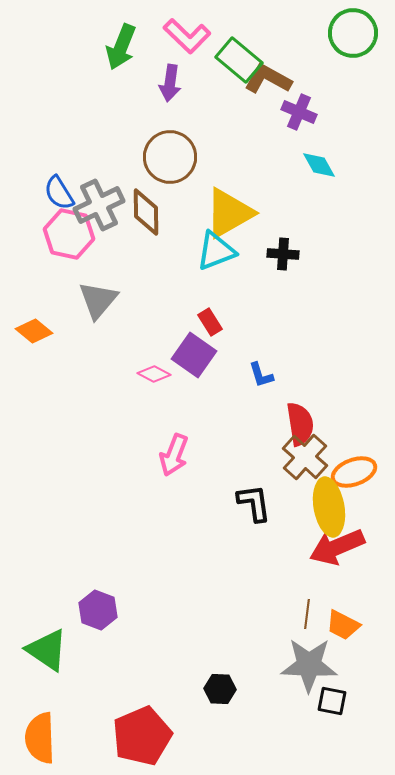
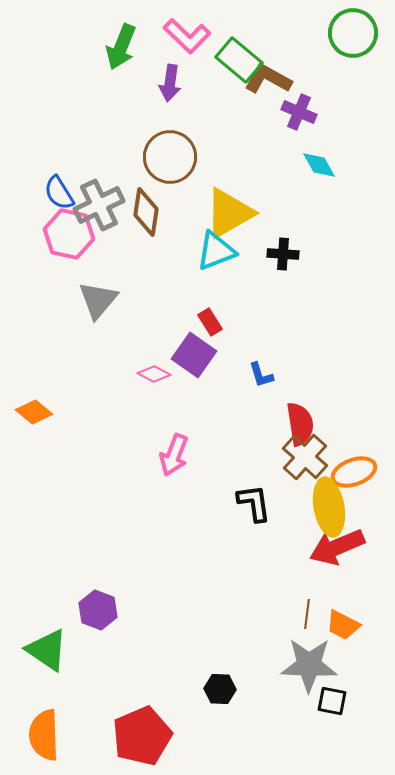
brown diamond: rotated 9 degrees clockwise
orange diamond: moved 81 px down
orange semicircle: moved 4 px right, 3 px up
